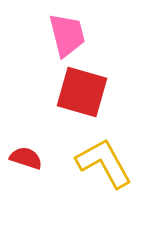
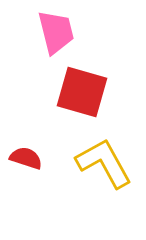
pink trapezoid: moved 11 px left, 3 px up
